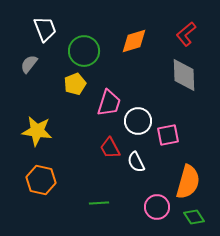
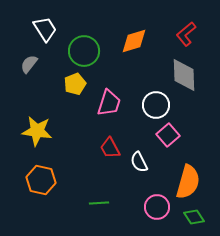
white trapezoid: rotated 12 degrees counterclockwise
white circle: moved 18 px right, 16 px up
pink square: rotated 30 degrees counterclockwise
white semicircle: moved 3 px right
